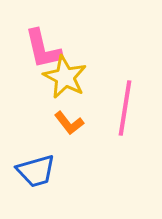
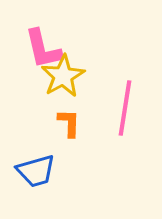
yellow star: moved 2 px left, 1 px up; rotated 15 degrees clockwise
orange L-shape: rotated 140 degrees counterclockwise
